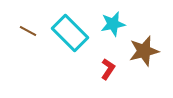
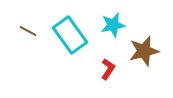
cyan star: moved 1 px down
cyan rectangle: moved 2 px down; rotated 9 degrees clockwise
